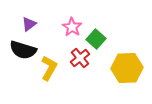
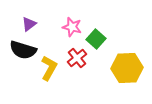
pink star: rotated 18 degrees counterclockwise
red cross: moved 3 px left
